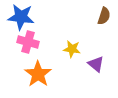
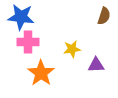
pink cross: rotated 15 degrees counterclockwise
yellow star: rotated 18 degrees counterclockwise
purple triangle: moved 1 px down; rotated 42 degrees counterclockwise
orange star: moved 3 px right, 1 px up
